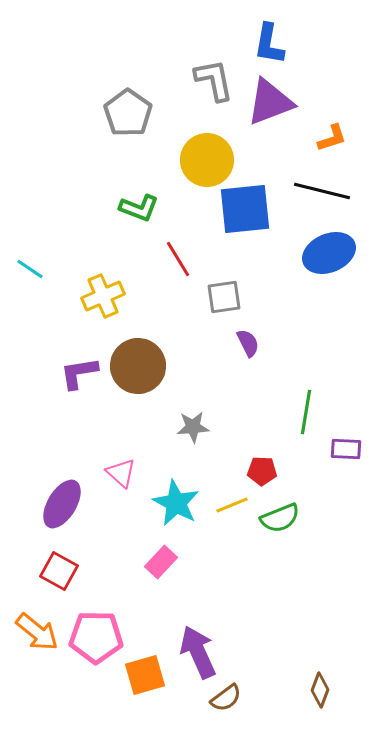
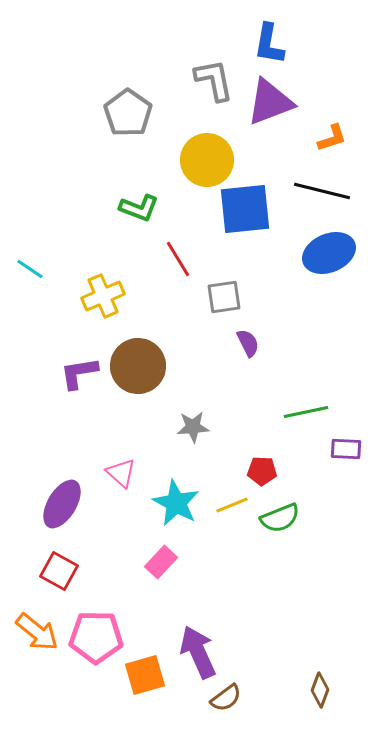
green line: rotated 69 degrees clockwise
